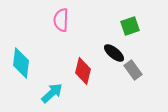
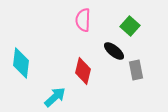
pink semicircle: moved 22 px right
green square: rotated 30 degrees counterclockwise
black ellipse: moved 2 px up
gray rectangle: moved 3 px right; rotated 24 degrees clockwise
cyan arrow: moved 3 px right, 4 px down
